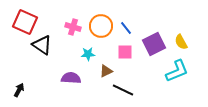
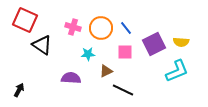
red square: moved 2 px up
orange circle: moved 2 px down
yellow semicircle: rotated 56 degrees counterclockwise
